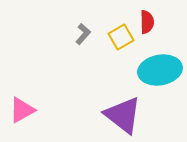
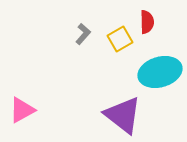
yellow square: moved 1 px left, 2 px down
cyan ellipse: moved 2 px down; rotated 6 degrees counterclockwise
